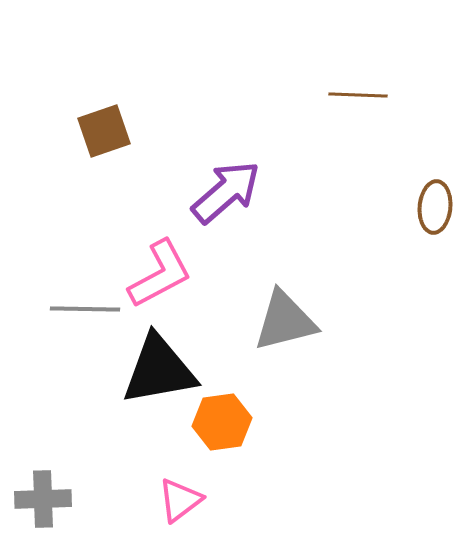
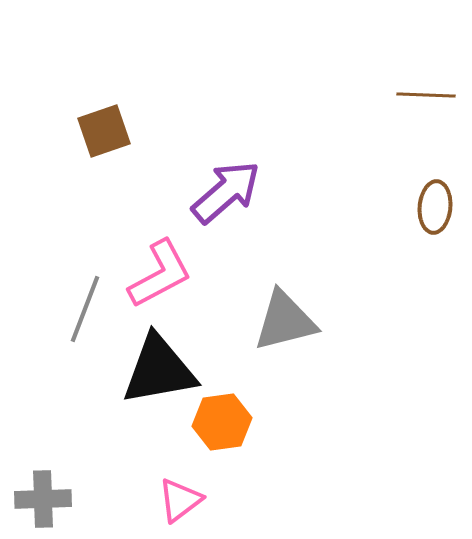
brown line: moved 68 px right
gray line: rotated 70 degrees counterclockwise
